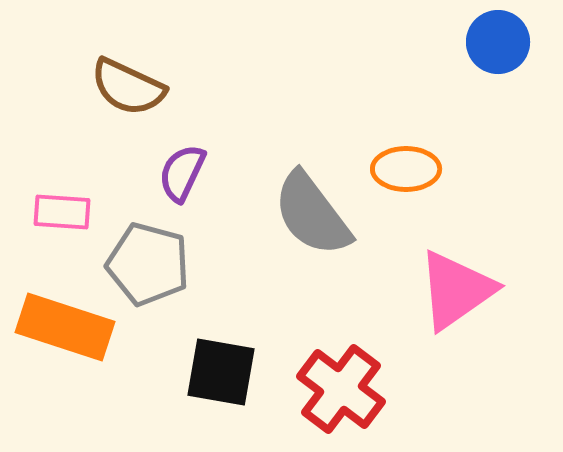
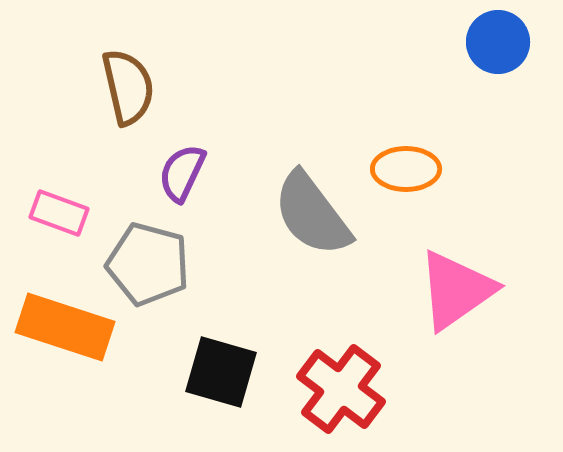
brown semicircle: rotated 128 degrees counterclockwise
pink rectangle: moved 3 px left, 1 px down; rotated 16 degrees clockwise
black square: rotated 6 degrees clockwise
